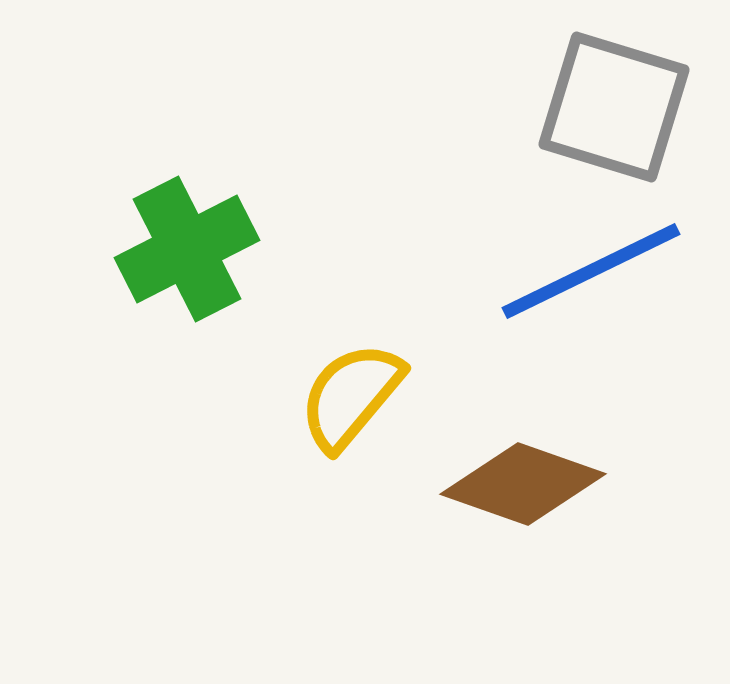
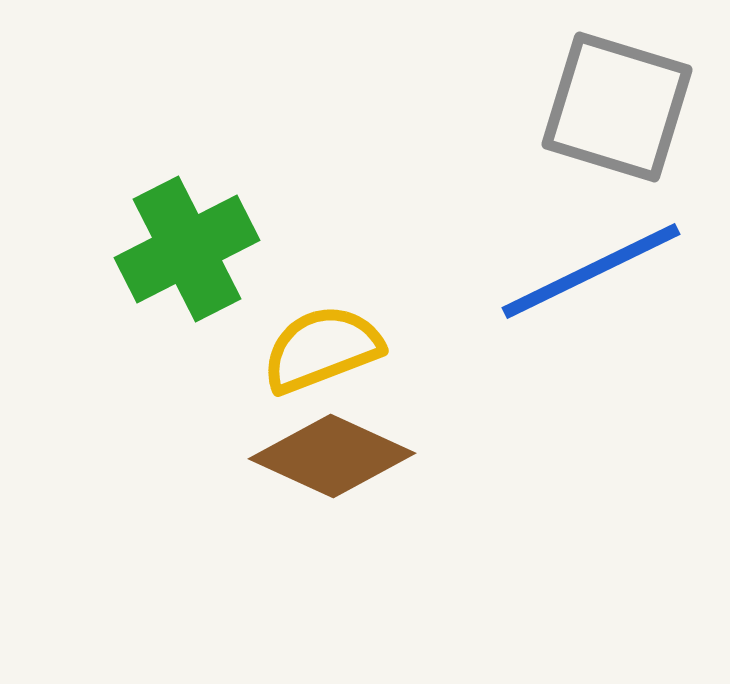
gray square: moved 3 px right
yellow semicircle: moved 29 px left, 47 px up; rotated 29 degrees clockwise
brown diamond: moved 191 px left, 28 px up; rotated 5 degrees clockwise
